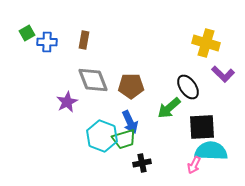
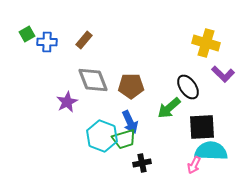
green square: moved 1 px down
brown rectangle: rotated 30 degrees clockwise
